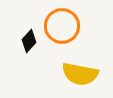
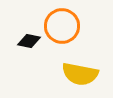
black diamond: rotated 60 degrees clockwise
